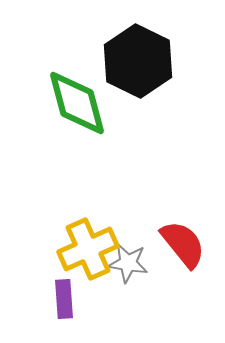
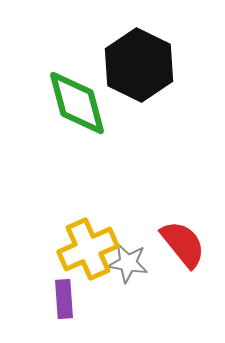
black hexagon: moved 1 px right, 4 px down
